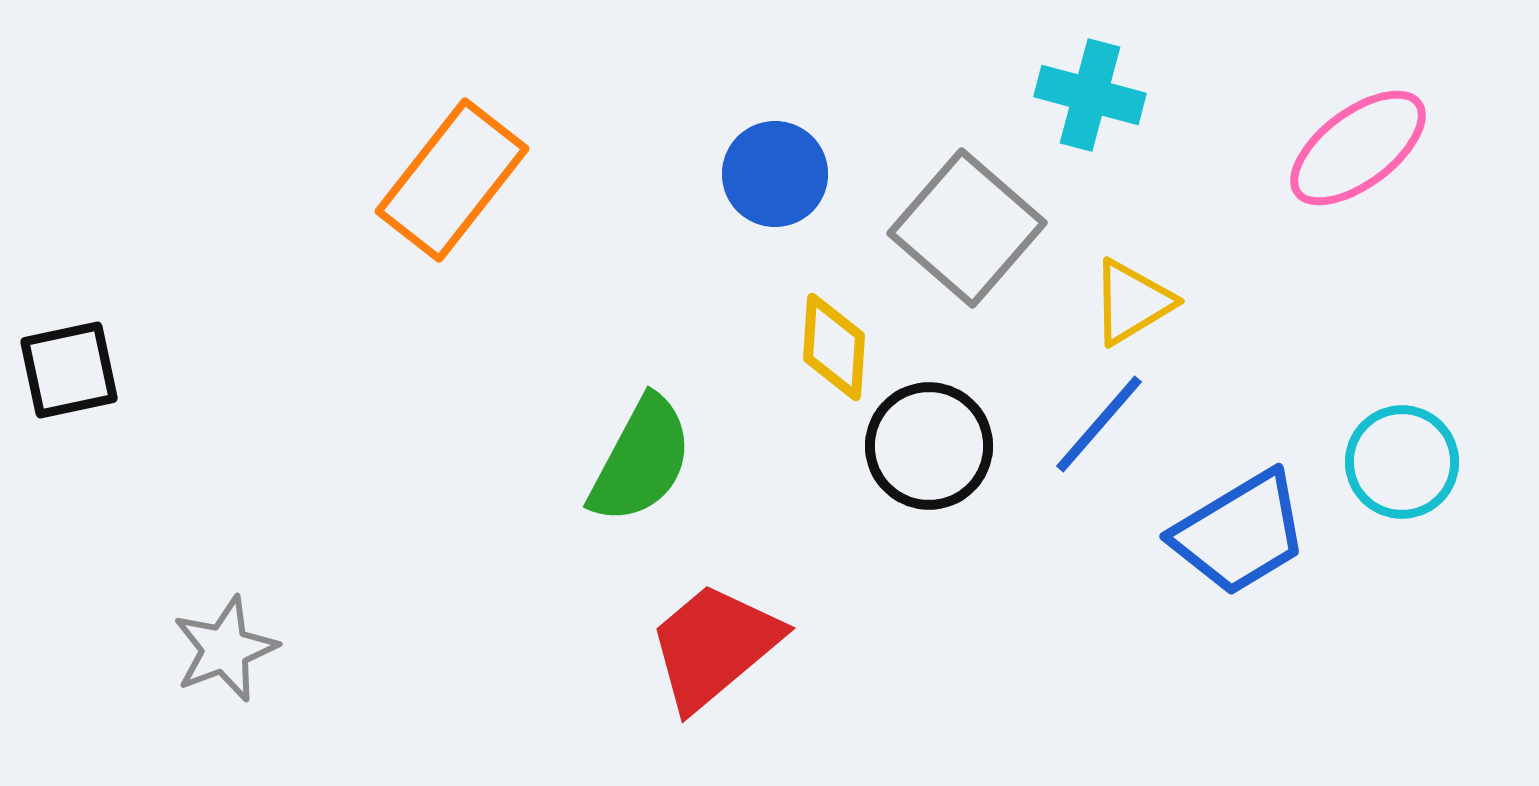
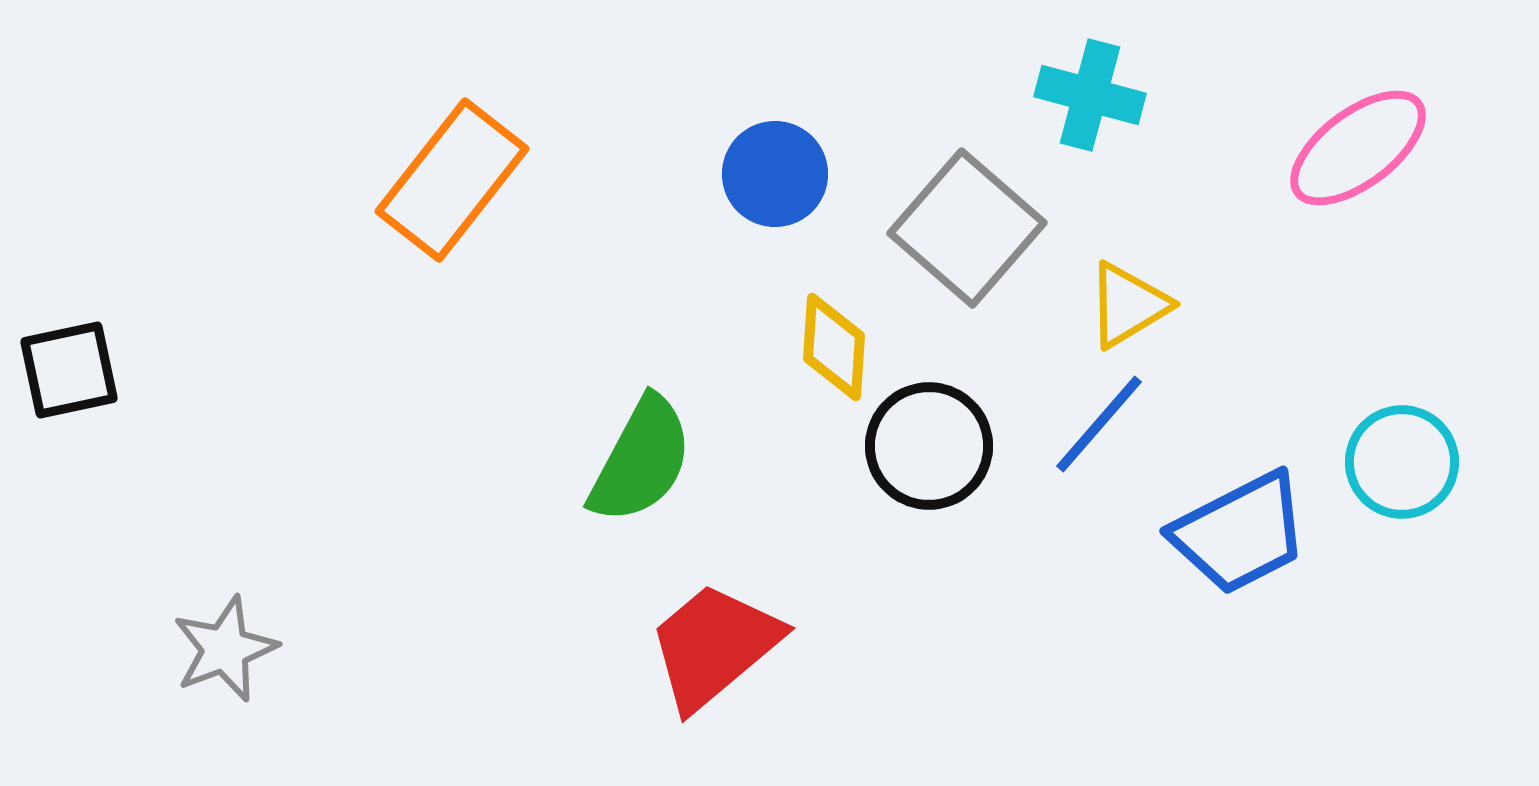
yellow triangle: moved 4 px left, 3 px down
blue trapezoid: rotated 4 degrees clockwise
